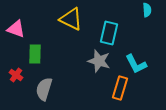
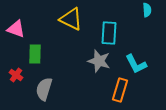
cyan rectangle: rotated 10 degrees counterclockwise
orange rectangle: moved 2 px down
